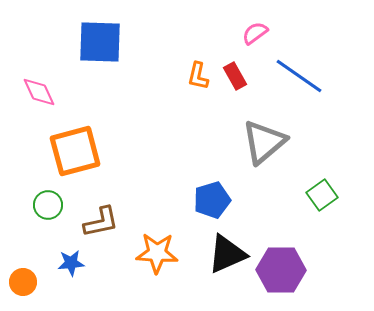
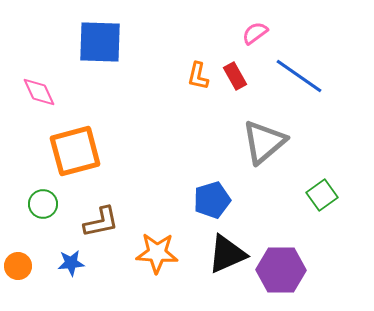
green circle: moved 5 px left, 1 px up
orange circle: moved 5 px left, 16 px up
